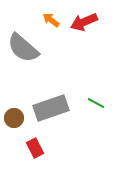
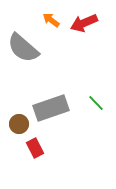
red arrow: moved 1 px down
green line: rotated 18 degrees clockwise
brown circle: moved 5 px right, 6 px down
